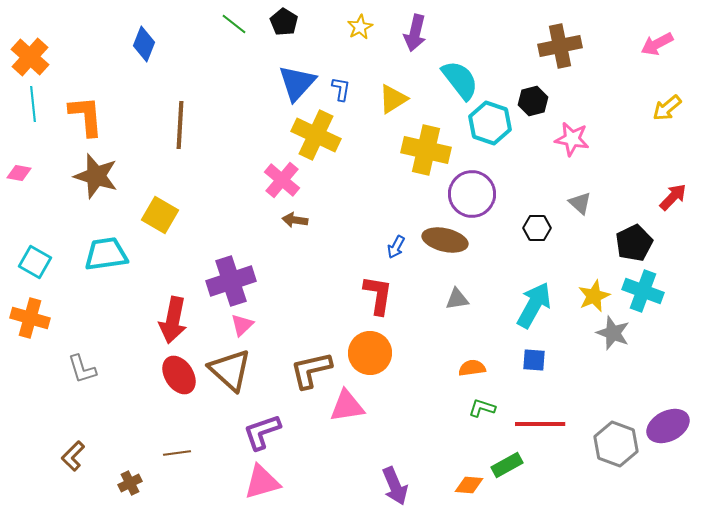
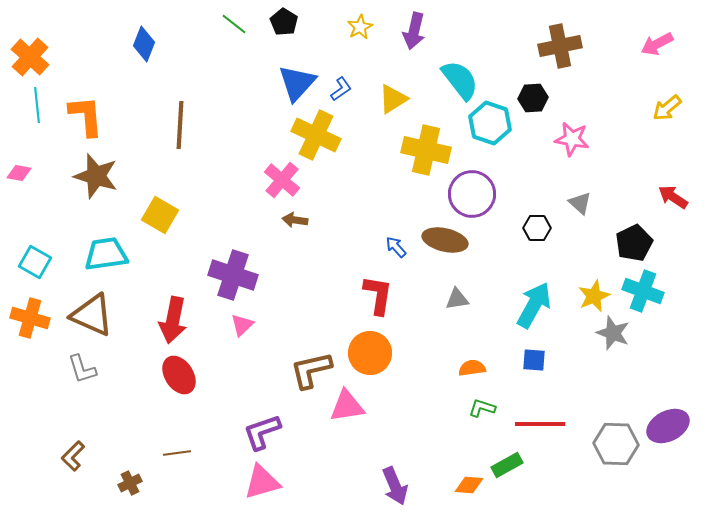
purple arrow at (415, 33): moved 1 px left, 2 px up
blue L-shape at (341, 89): rotated 45 degrees clockwise
black hexagon at (533, 101): moved 3 px up; rotated 12 degrees clockwise
cyan line at (33, 104): moved 4 px right, 1 px down
red arrow at (673, 197): rotated 100 degrees counterclockwise
blue arrow at (396, 247): rotated 110 degrees clockwise
purple cross at (231, 281): moved 2 px right, 6 px up; rotated 36 degrees clockwise
brown triangle at (230, 370): moved 138 px left, 55 px up; rotated 18 degrees counterclockwise
gray hexagon at (616, 444): rotated 18 degrees counterclockwise
